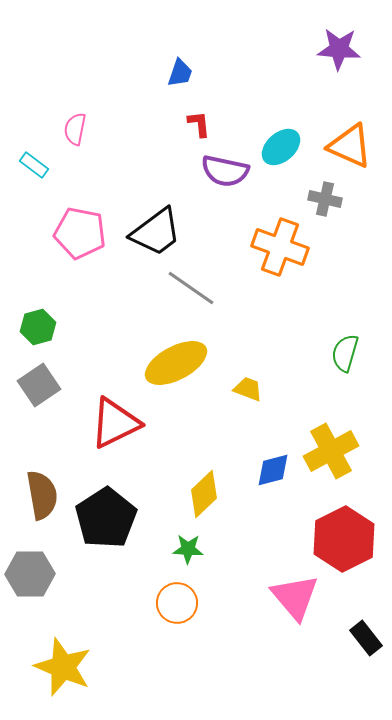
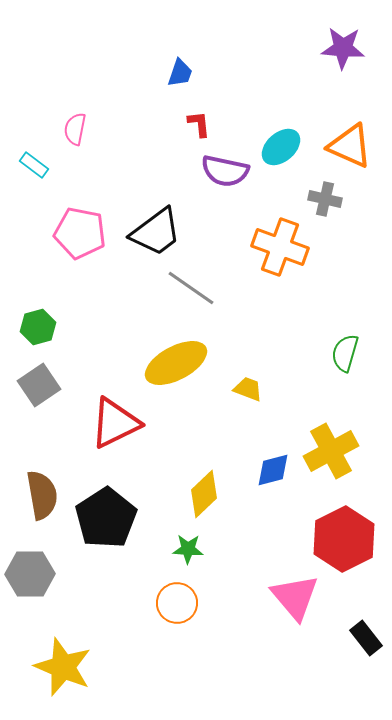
purple star: moved 4 px right, 1 px up
